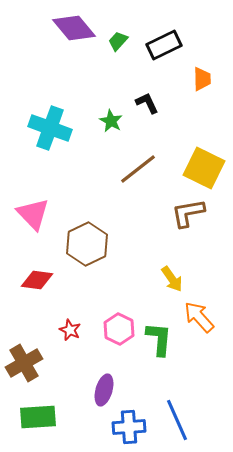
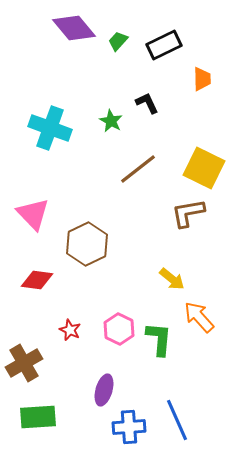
yellow arrow: rotated 16 degrees counterclockwise
